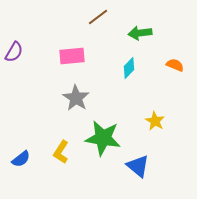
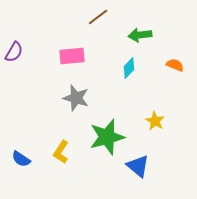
green arrow: moved 2 px down
gray star: rotated 16 degrees counterclockwise
green star: moved 4 px right, 1 px up; rotated 24 degrees counterclockwise
blue semicircle: rotated 72 degrees clockwise
